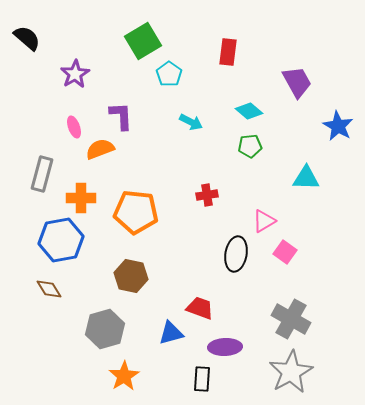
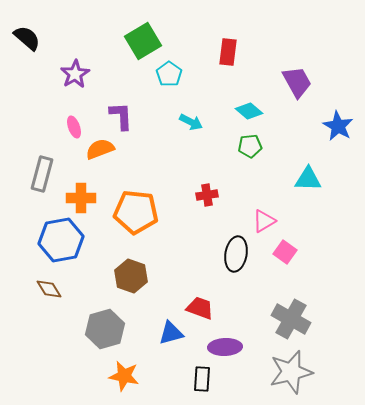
cyan triangle: moved 2 px right, 1 px down
brown hexagon: rotated 8 degrees clockwise
gray star: rotated 15 degrees clockwise
orange star: rotated 28 degrees counterclockwise
